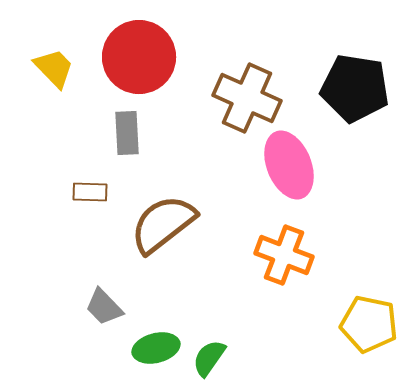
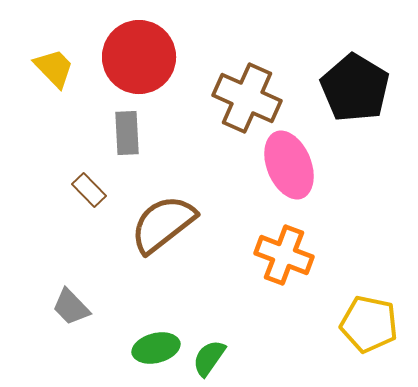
black pentagon: rotated 22 degrees clockwise
brown rectangle: moved 1 px left, 2 px up; rotated 44 degrees clockwise
gray trapezoid: moved 33 px left
